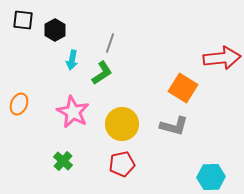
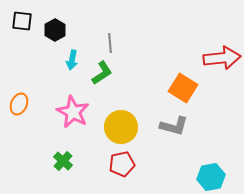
black square: moved 1 px left, 1 px down
gray line: rotated 24 degrees counterclockwise
yellow circle: moved 1 px left, 3 px down
cyan hexagon: rotated 8 degrees counterclockwise
